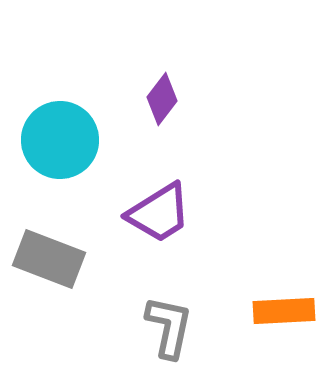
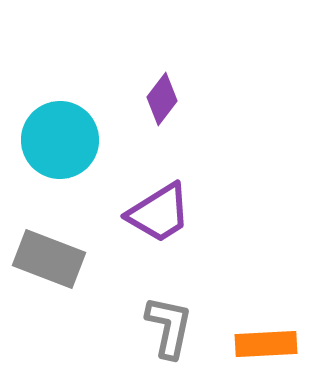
orange rectangle: moved 18 px left, 33 px down
